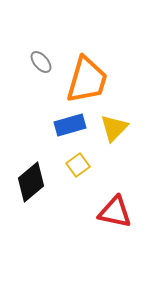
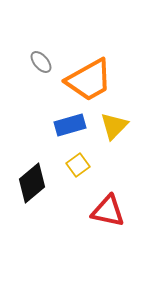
orange trapezoid: moved 2 px right; rotated 45 degrees clockwise
yellow triangle: moved 2 px up
black diamond: moved 1 px right, 1 px down
red triangle: moved 7 px left, 1 px up
